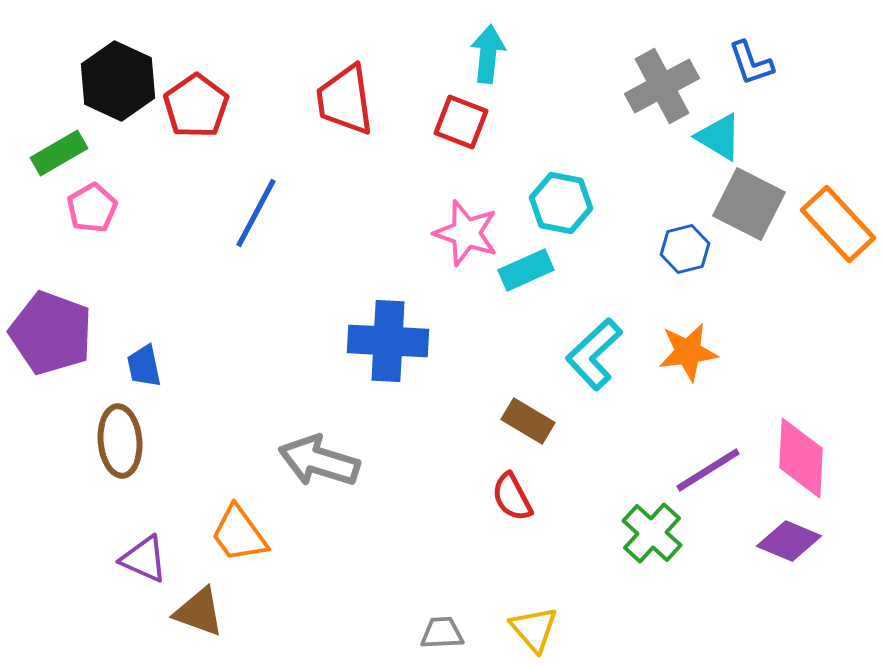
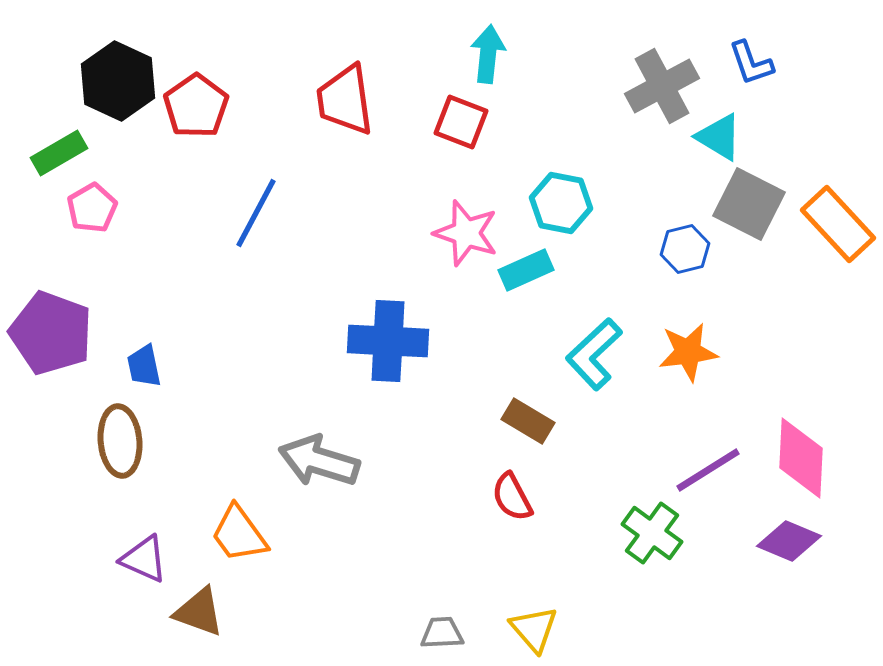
green cross: rotated 6 degrees counterclockwise
